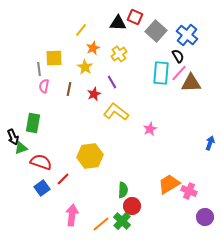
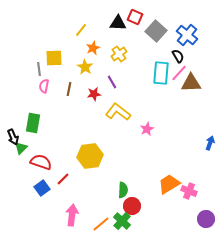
red star: rotated 16 degrees clockwise
yellow L-shape: moved 2 px right
pink star: moved 3 px left
green triangle: rotated 24 degrees counterclockwise
purple circle: moved 1 px right, 2 px down
